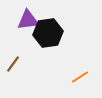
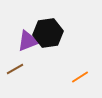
purple triangle: moved 21 px down; rotated 15 degrees counterclockwise
brown line: moved 2 px right, 5 px down; rotated 24 degrees clockwise
